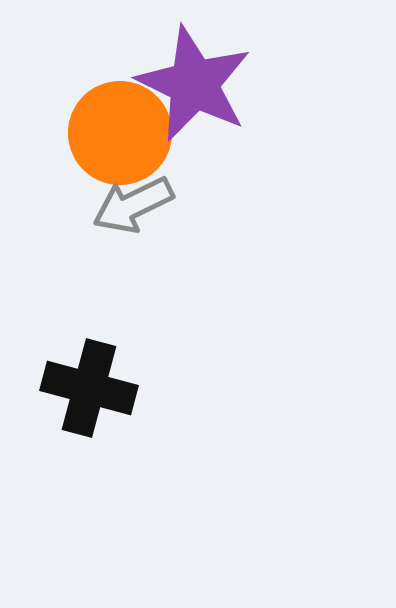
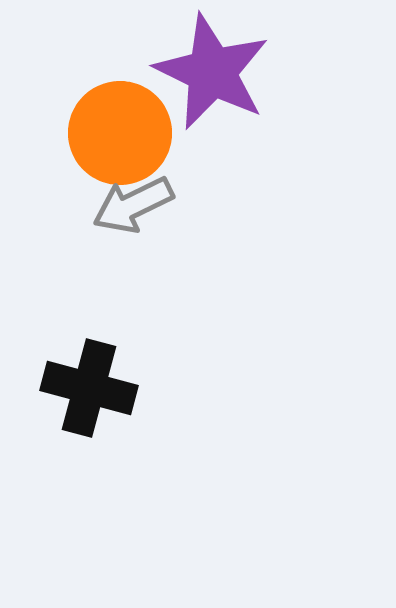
purple star: moved 18 px right, 12 px up
